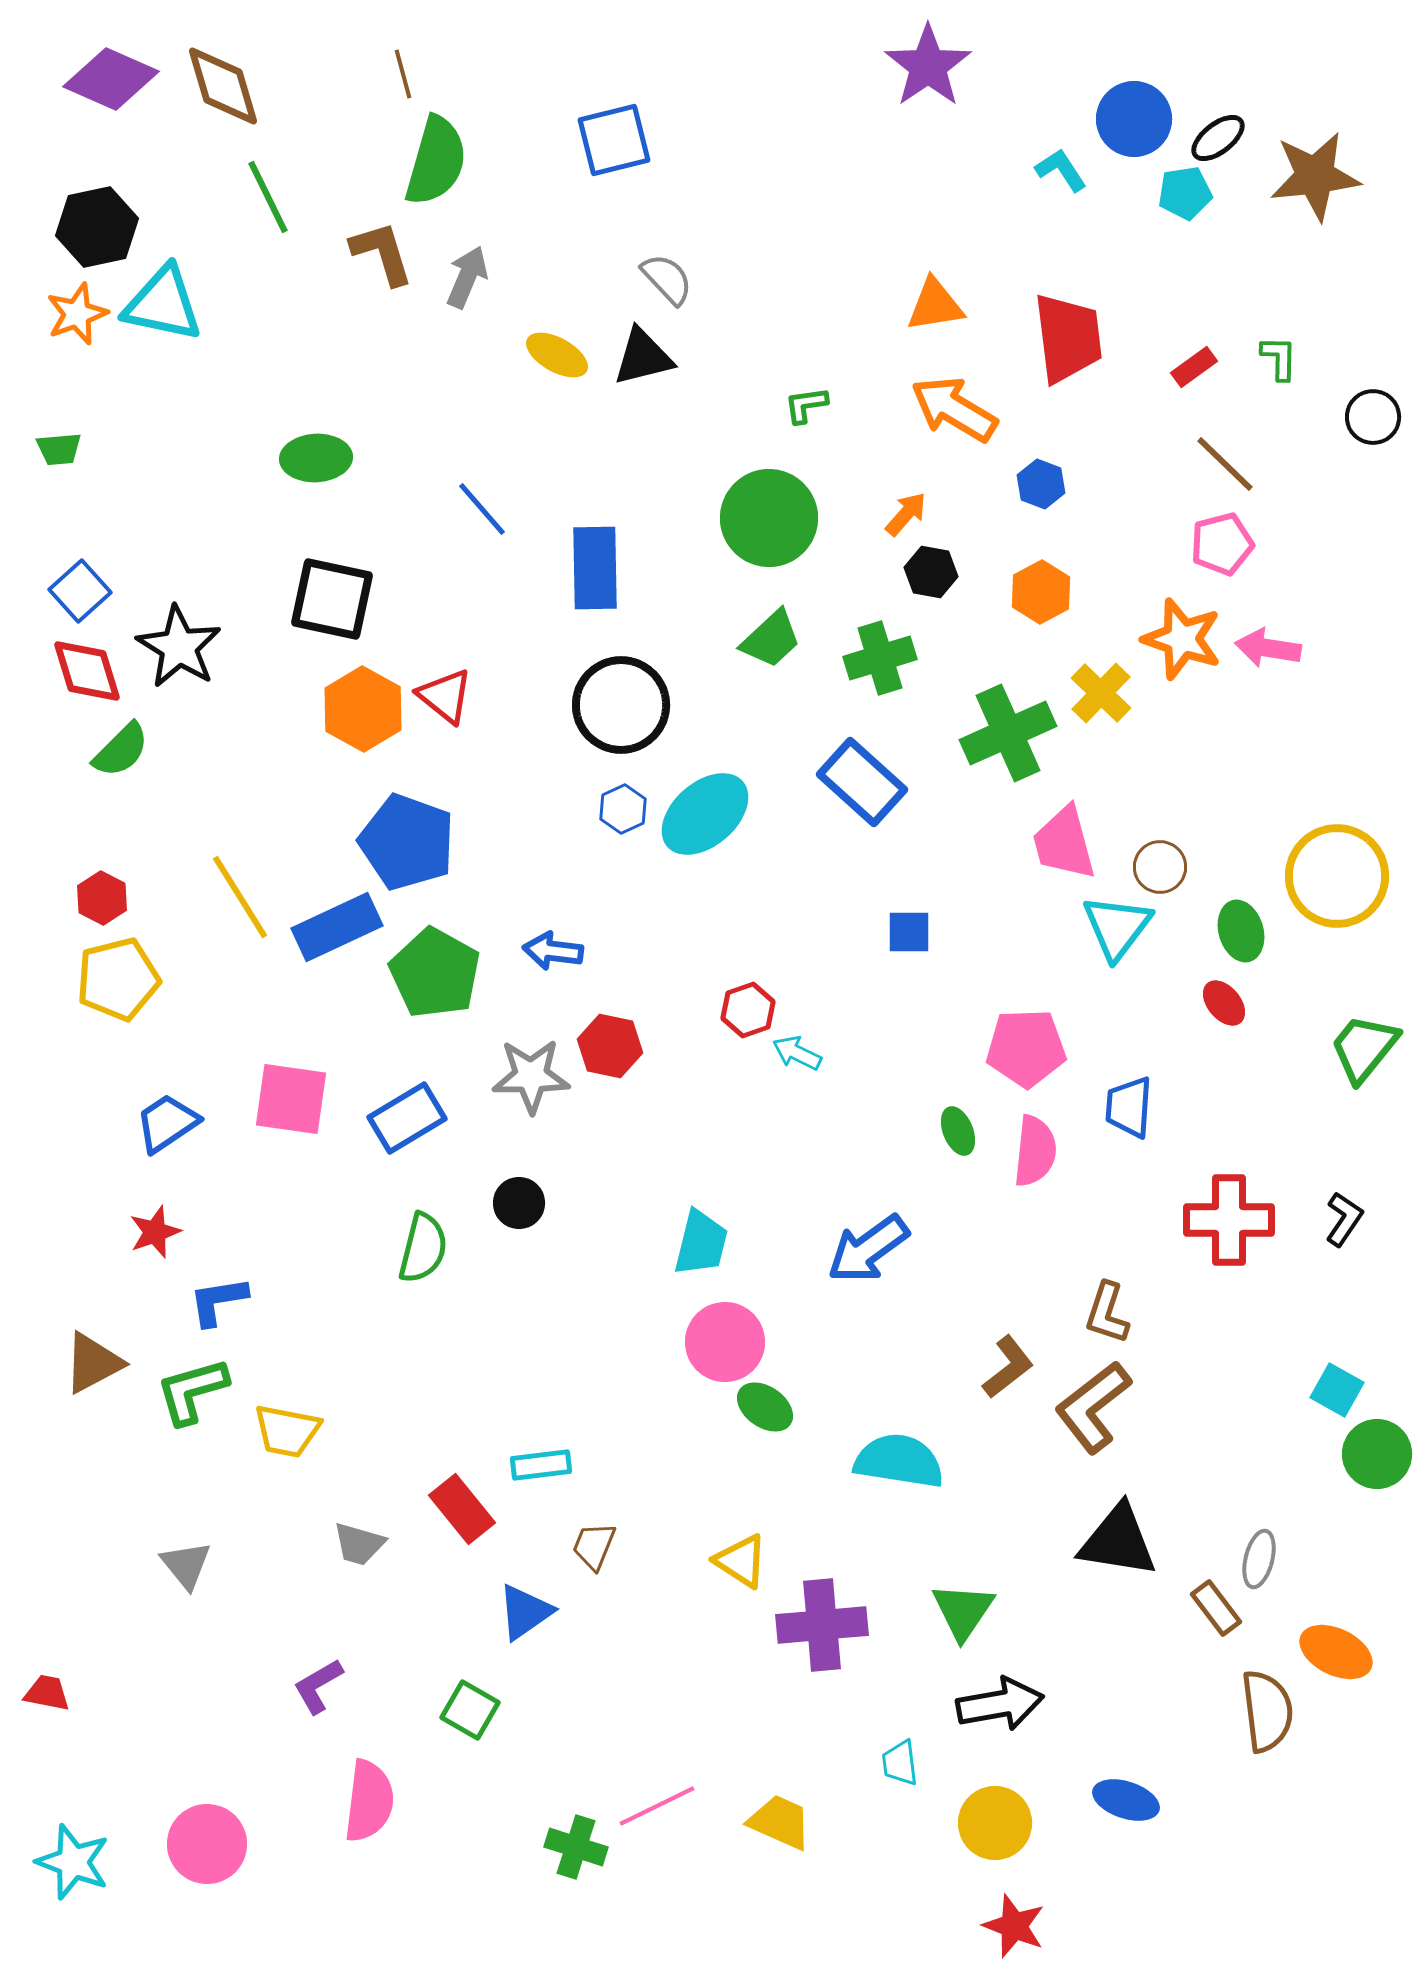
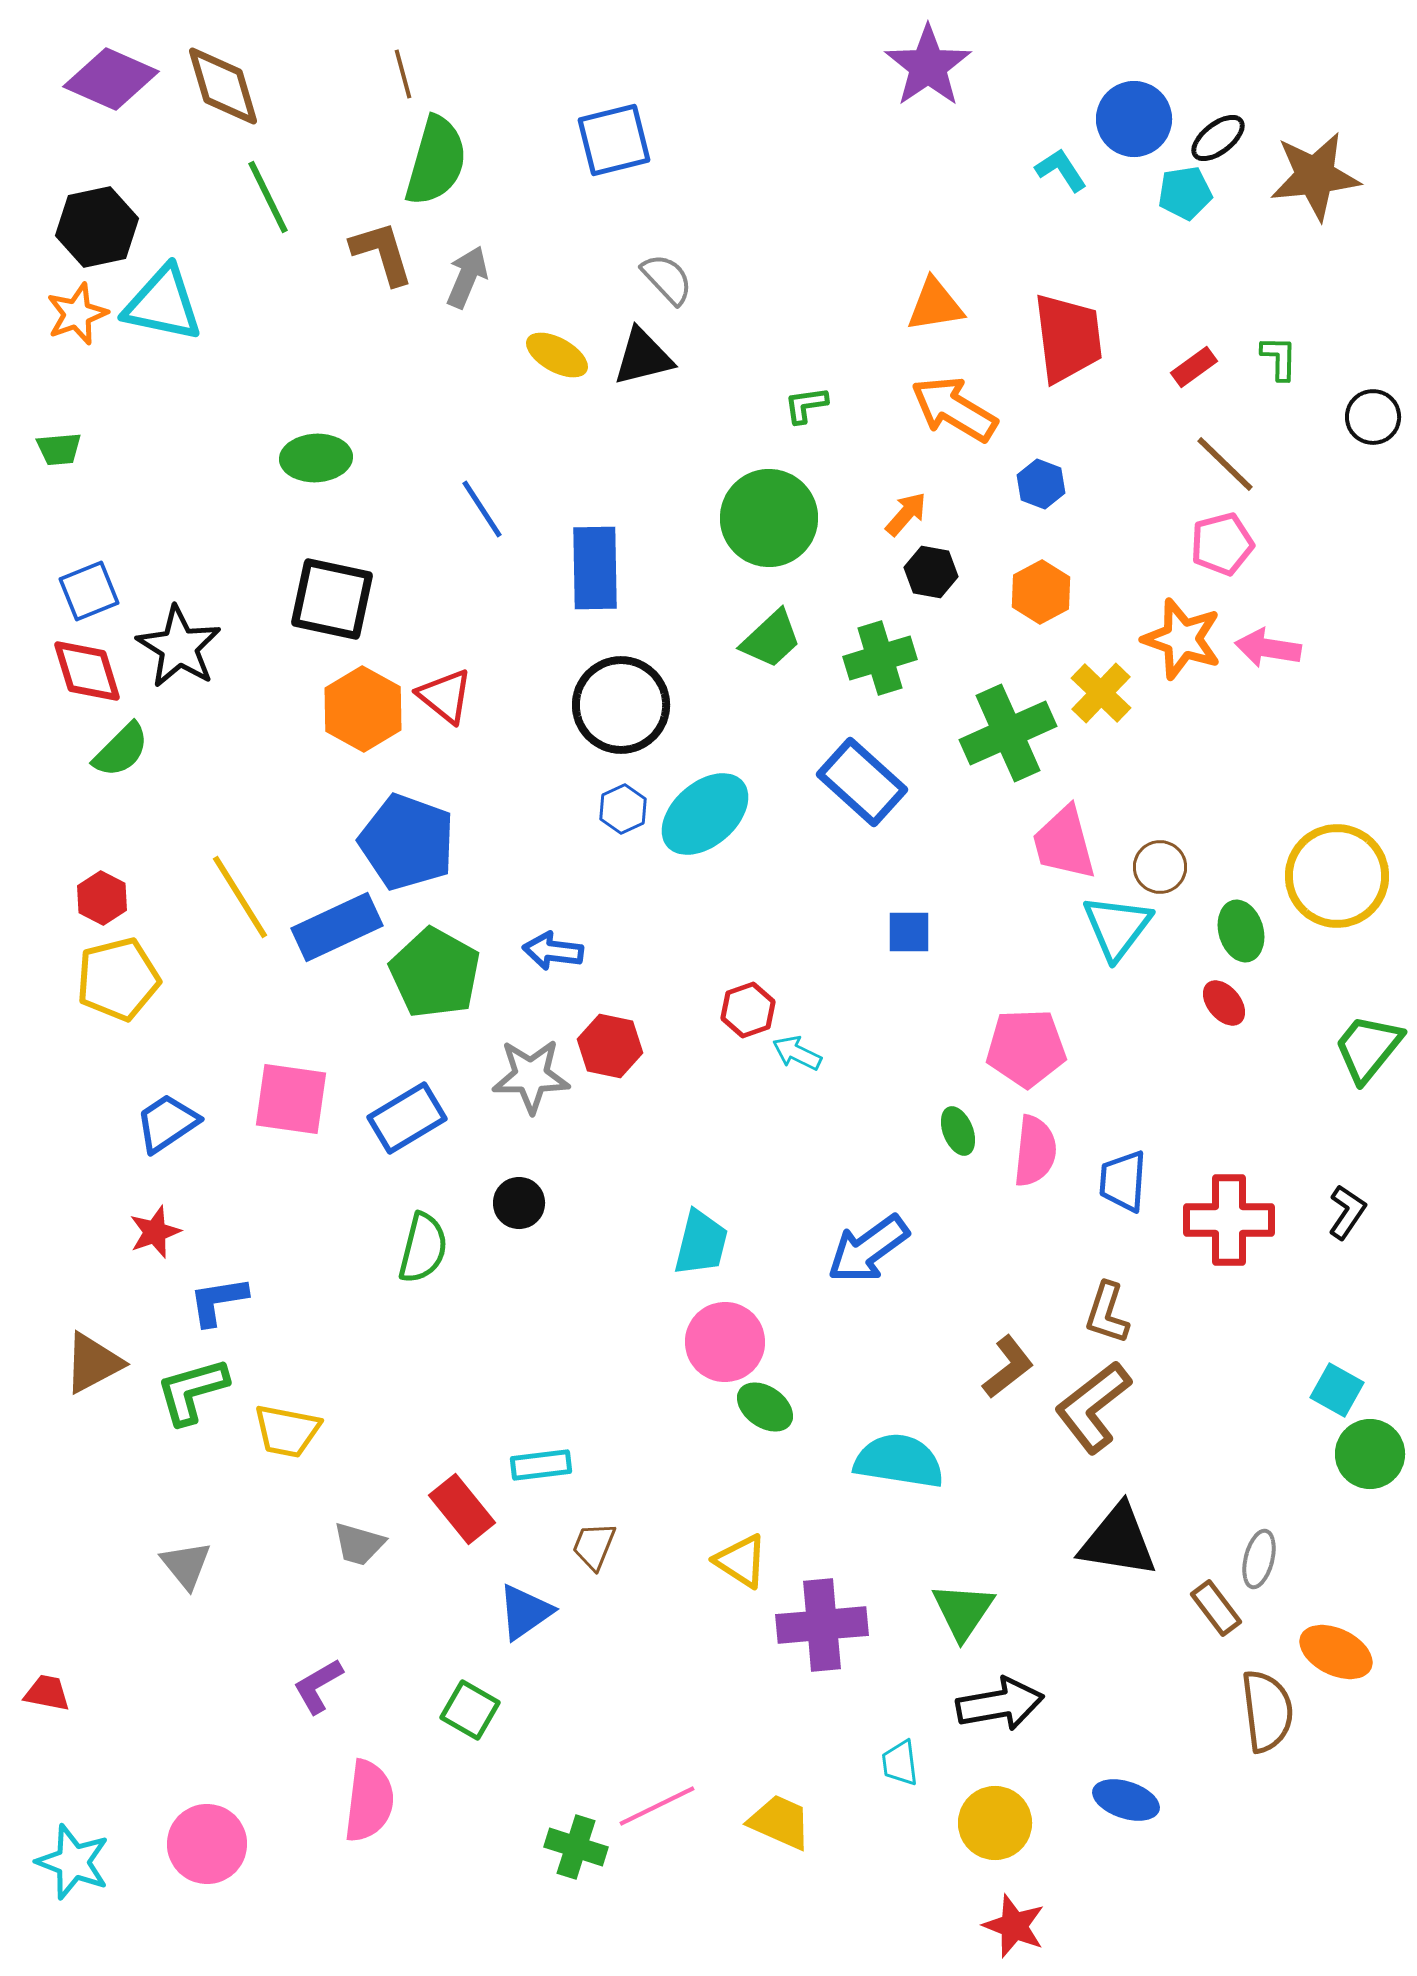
blue line at (482, 509): rotated 8 degrees clockwise
blue square at (80, 591): moved 9 px right; rotated 20 degrees clockwise
green trapezoid at (1364, 1048): moved 4 px right
blue trapezoid at (1129, 1107): moved 6 px left, 74 px down
black L-shape at (1344, 1219): moved 3 px right, 7 px up
green circle at (1377, 1454): moved 7 px left
